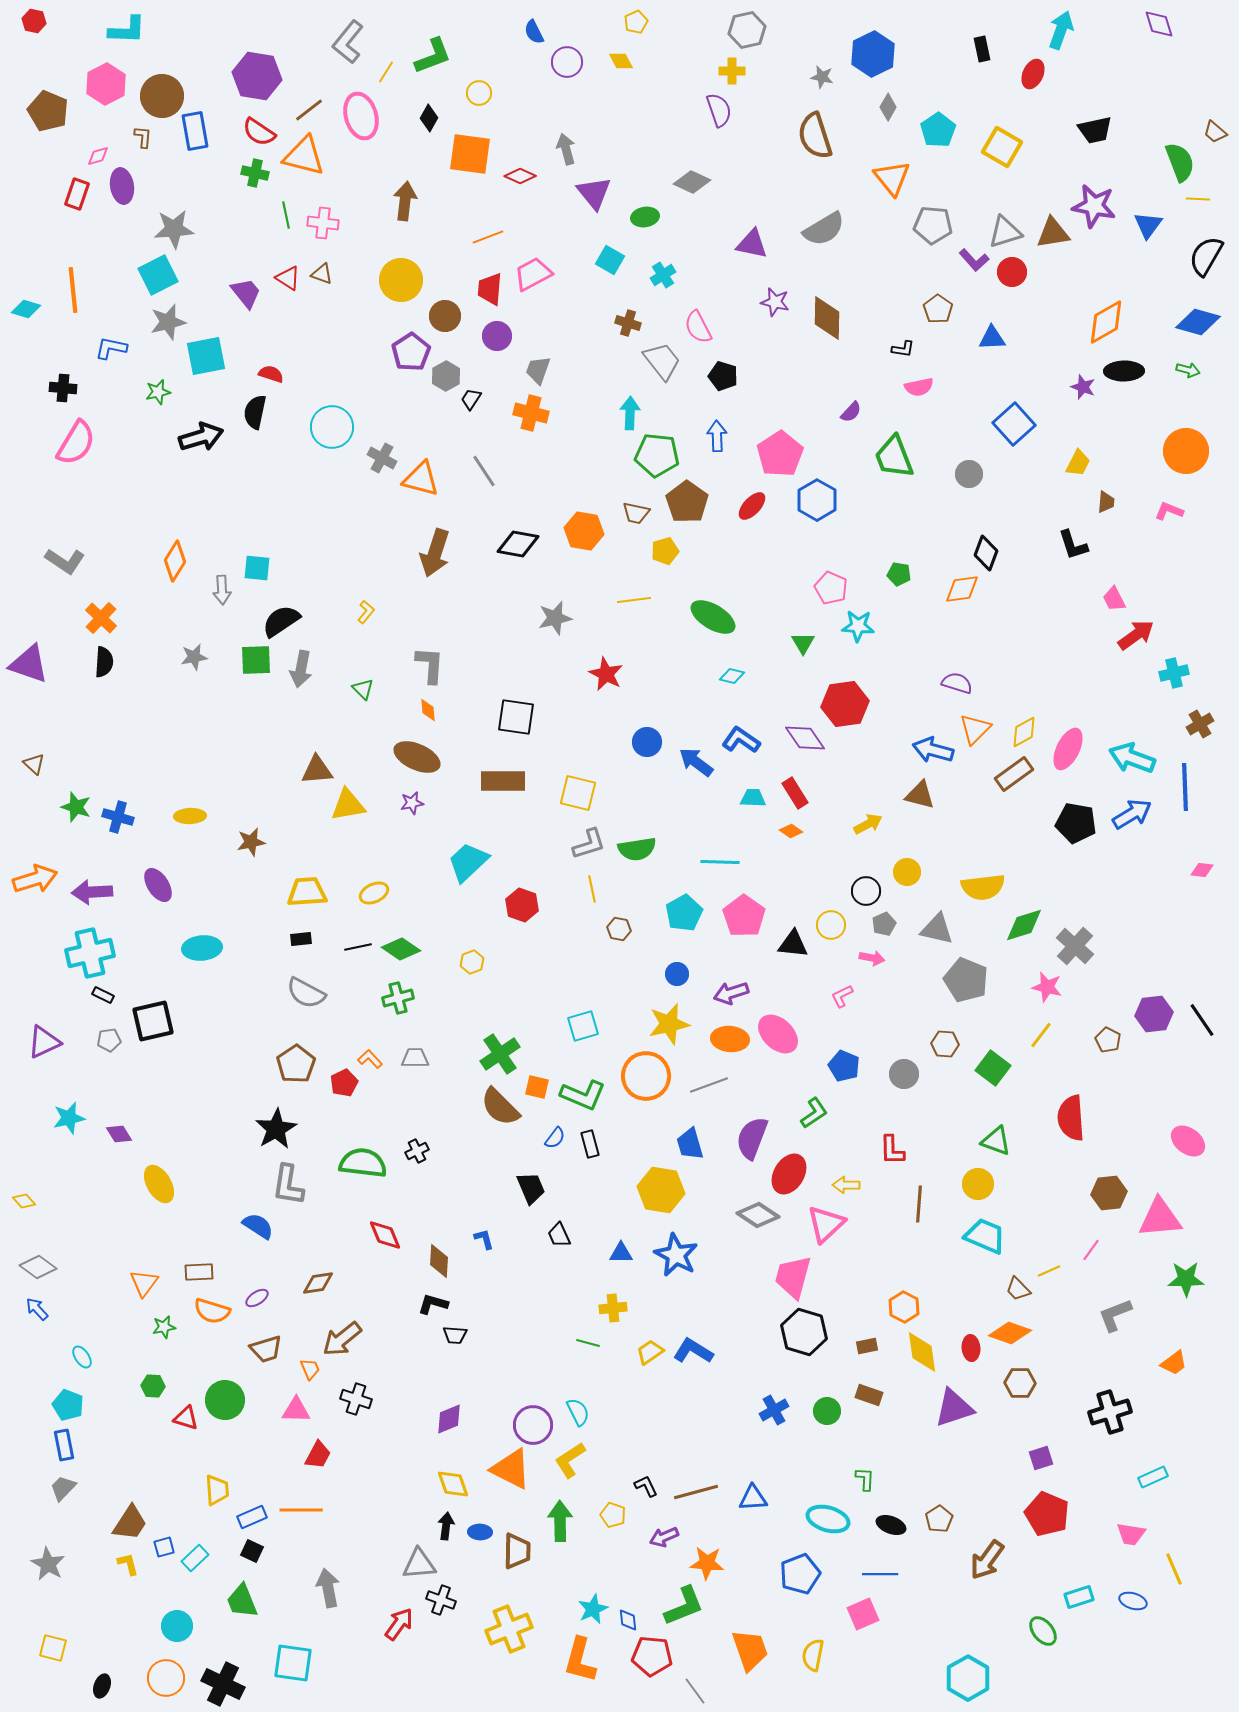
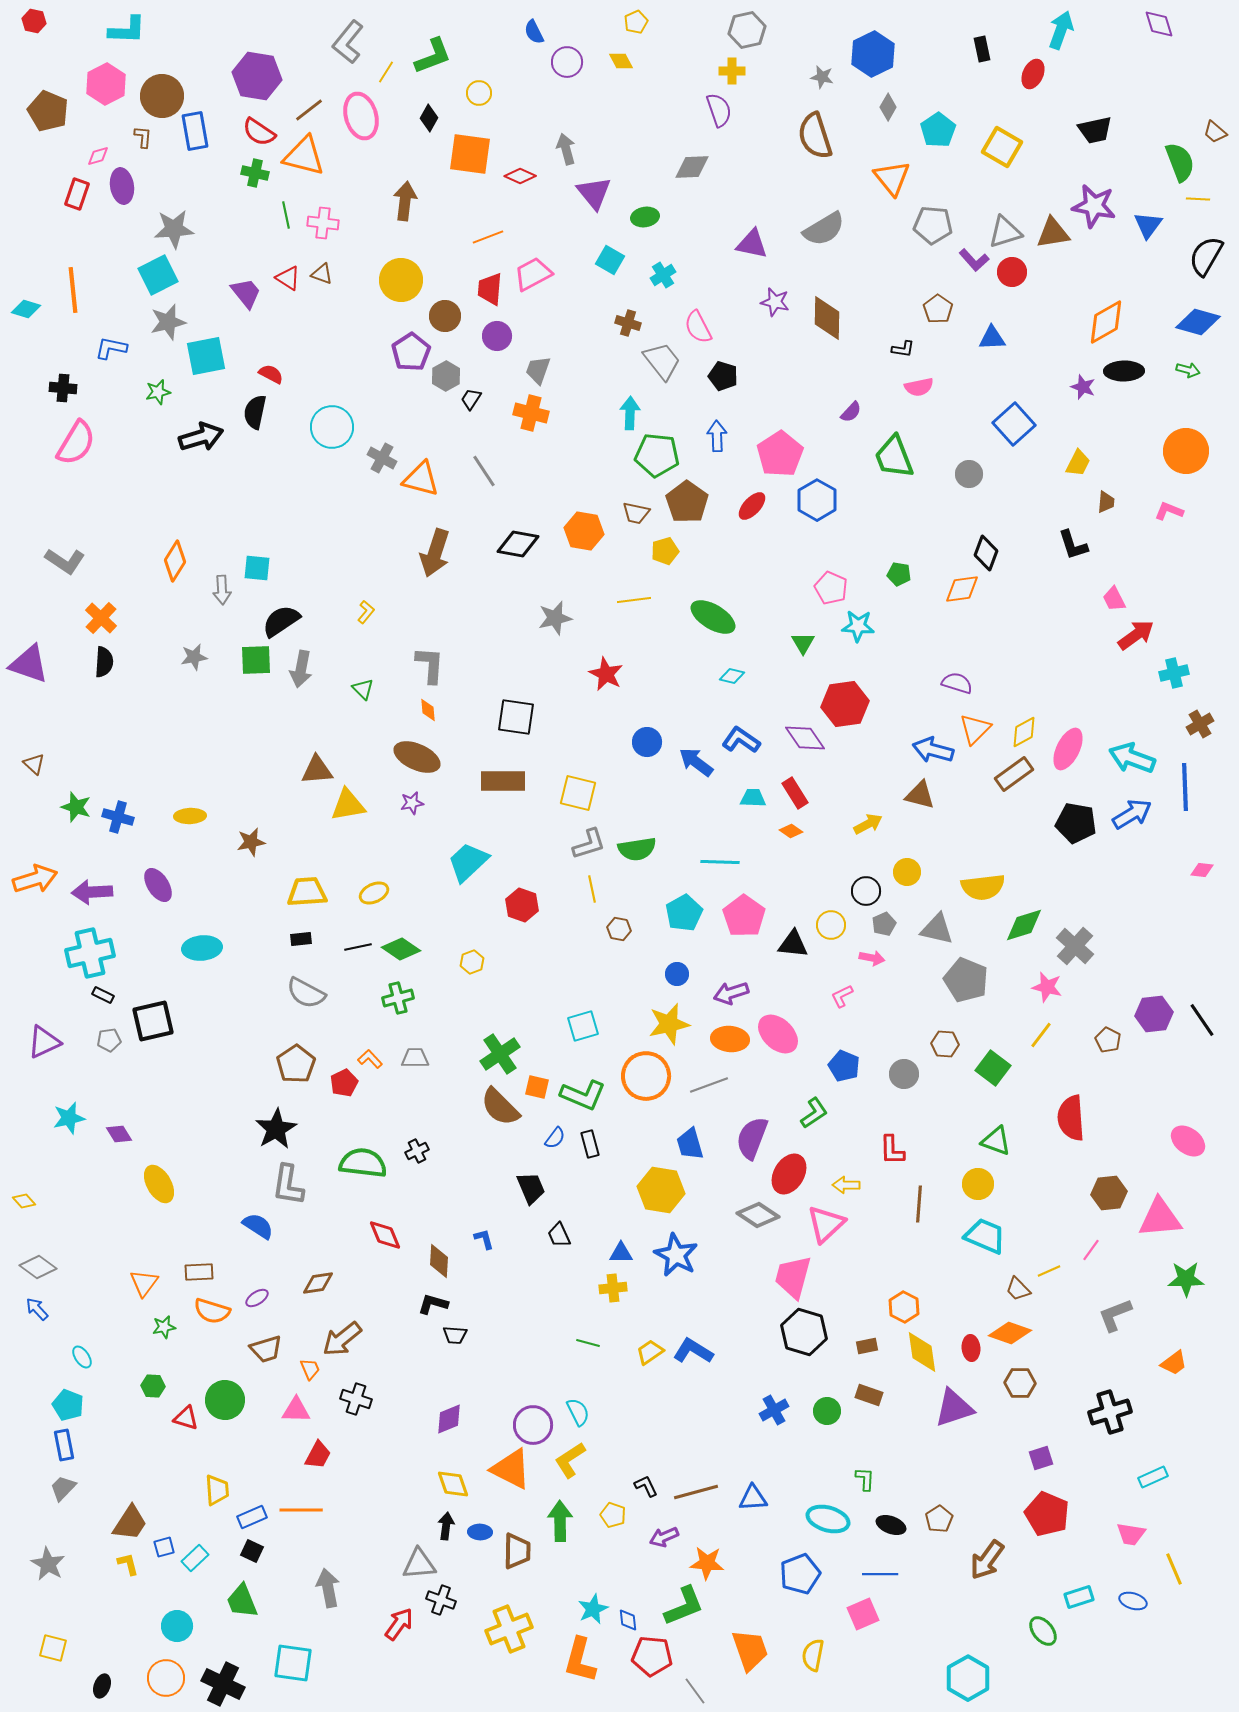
gray diamond at (692, 182): moved 15 px up; rotated 27 degrees counterclockwise
red semicircle at (271, 374): rotated 10 degrees clockwise
yellow cross at (613, 1308): moved 20 px up
